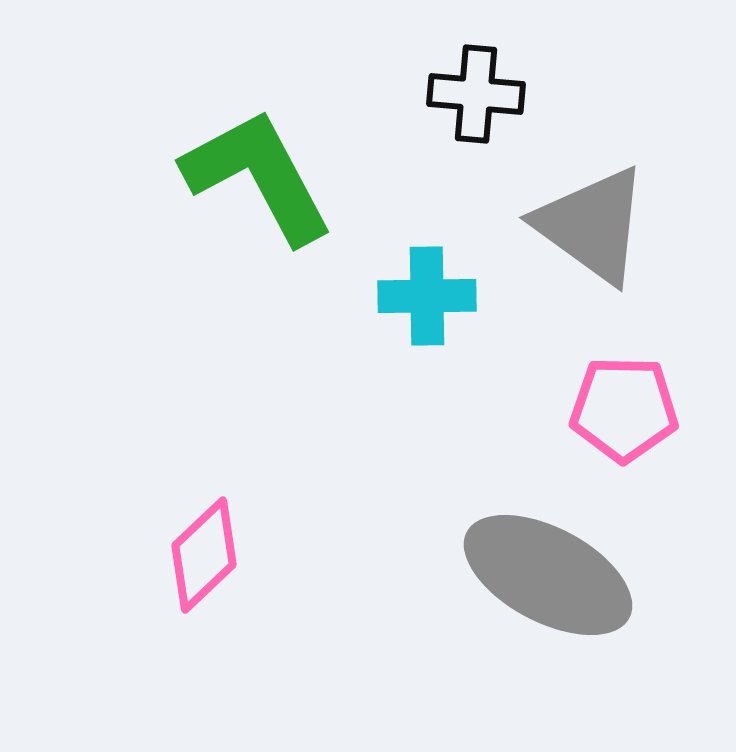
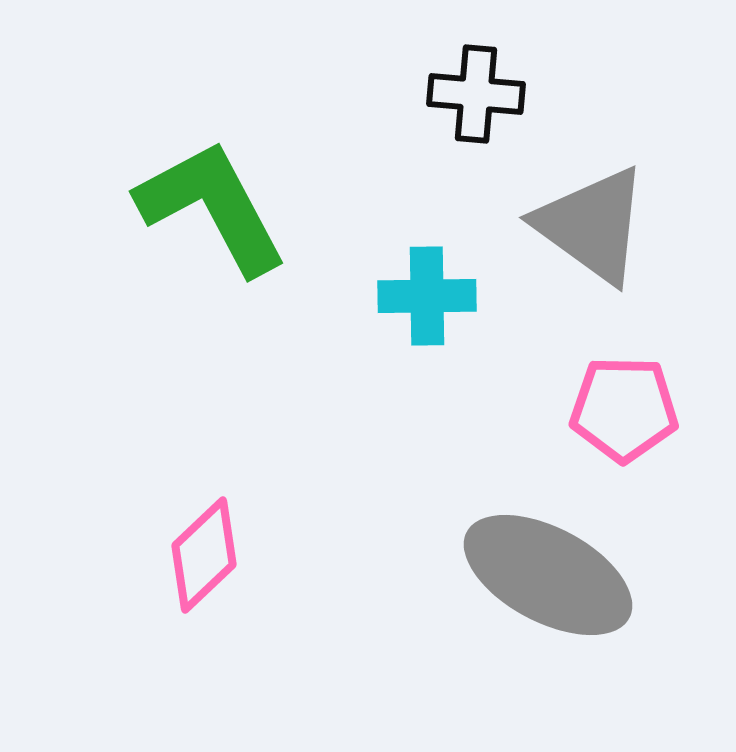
green L-shape: moved 46 px left, 31 px down
